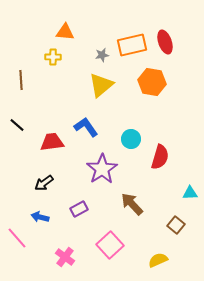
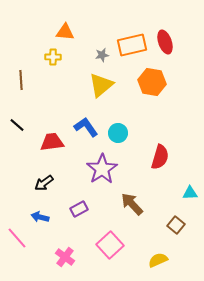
cyan circle: moved 13 px left, 6 px up
